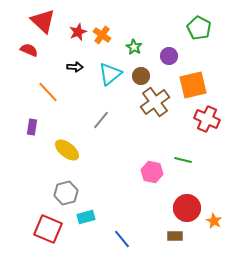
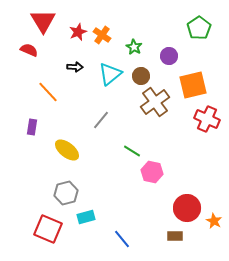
red triangle: rotated 16 degrees clockwise
green pentagon: rotated 10 degrees clockwise
green line: moved 51 px left, 9 px up; rotated 18 degrees clockwise
